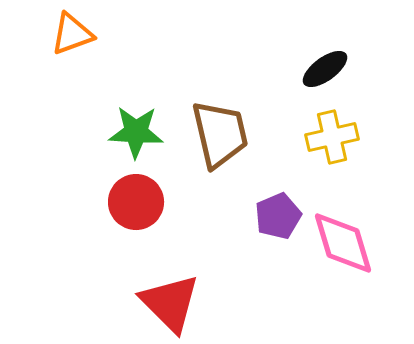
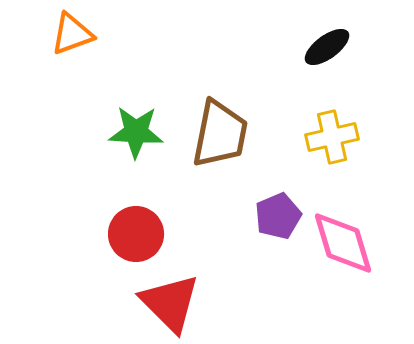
black ellipse: moved 2 px right, 22 px up
brown trapezoid: rotated 24 degrees clockwise
red circle: moved 32 px down
